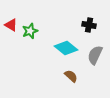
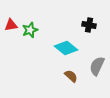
red triangle: rotated 40 degrees counterclockwise
green star: moved 1 px up
gray semicircle: moved 2 px right, 11 px down
